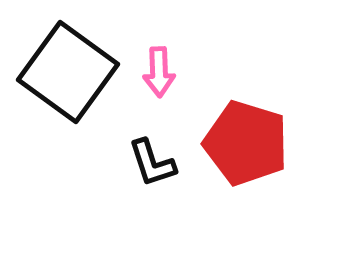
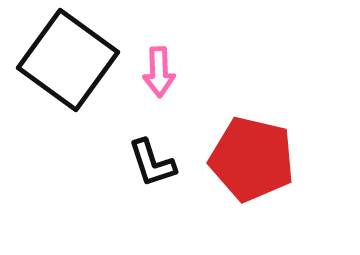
black square: moved 12 px up
red pentagon: moved 6 px right, 16 px down; rotated 4 degrees counterclockwise
